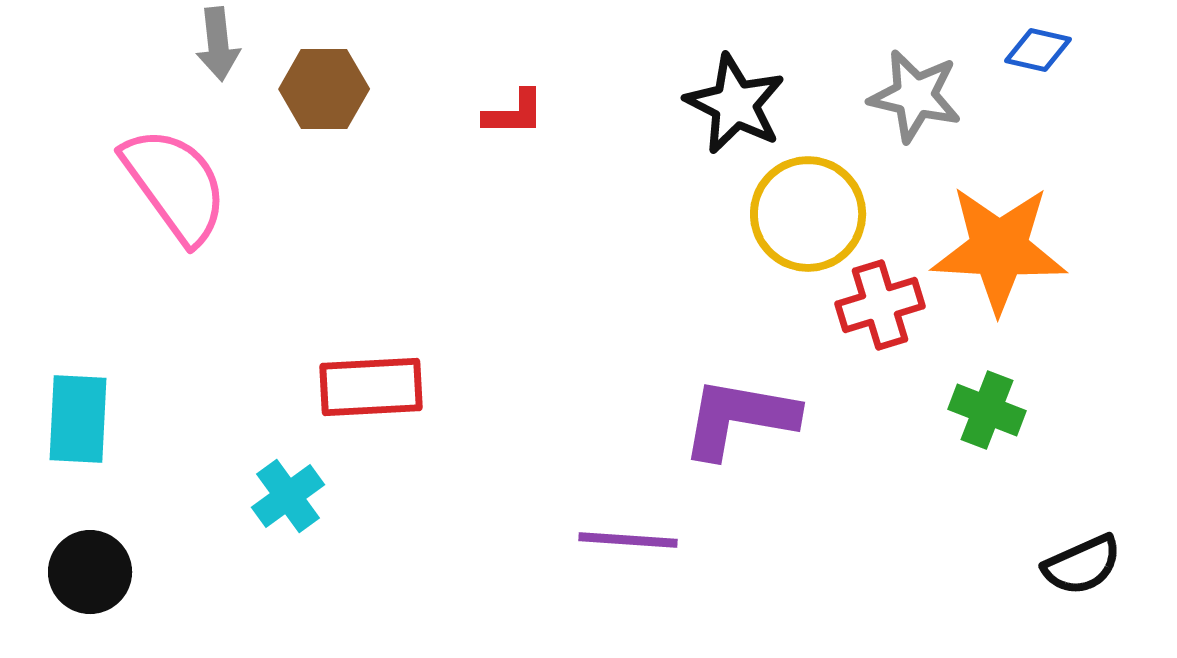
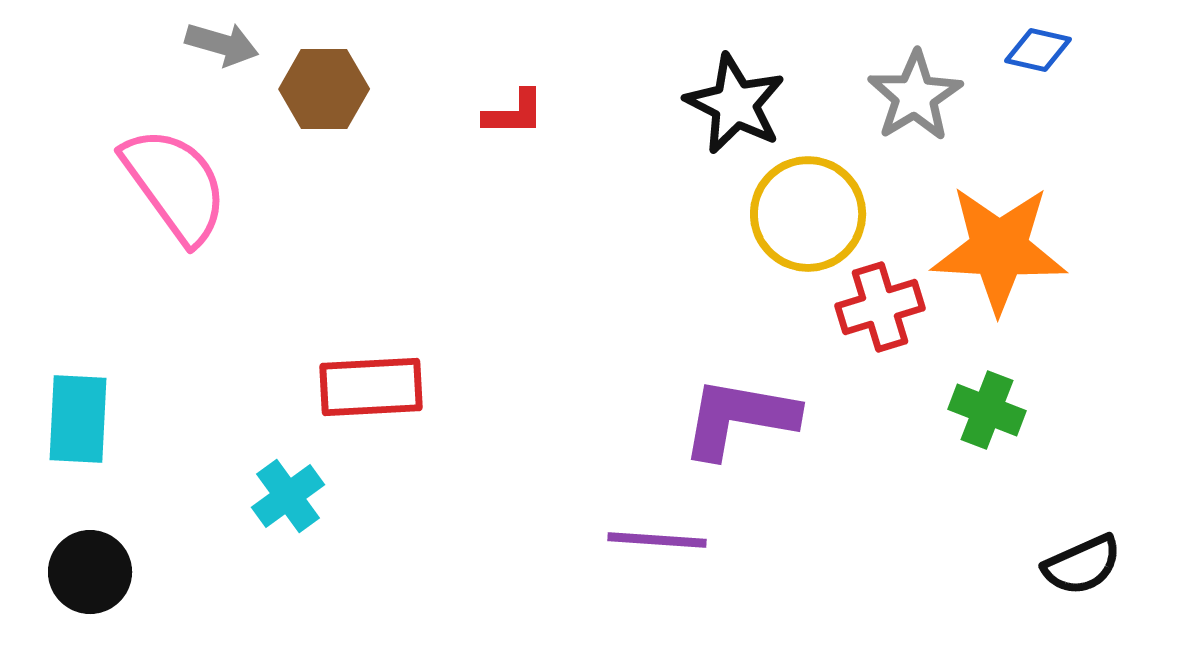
gray arrow: moved 4 px right; rotated 68 degrees counterclockwise
gray star: rotated 28 degrees clockwise
red cross: moved 2 px down
purple line: moved 29 px right
